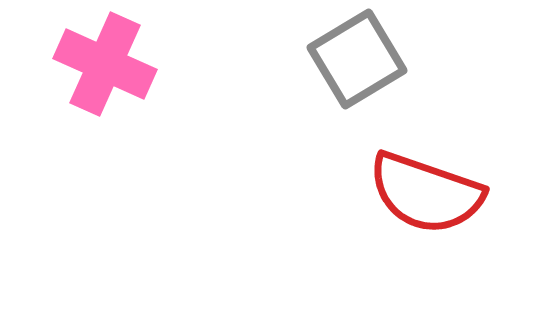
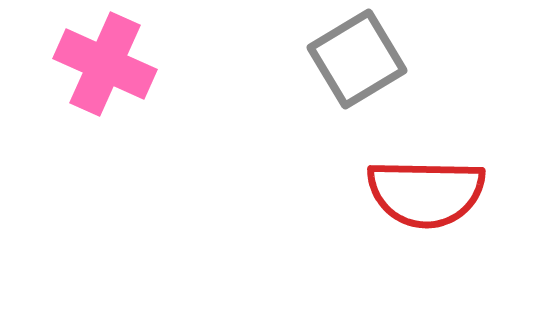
red semicircle: rotated 18 degrees counterclockwise
